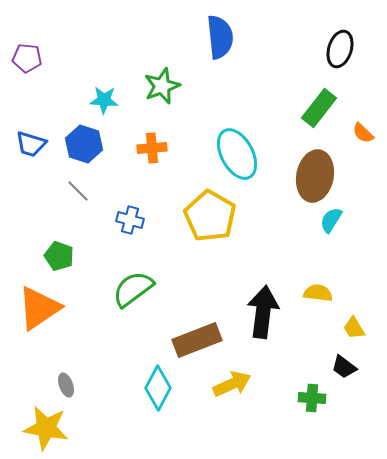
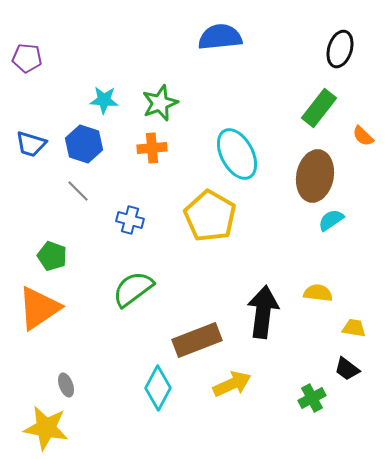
blue semicircle: rotated 90 degrees counterclockwise
green star: moved 2 px left, 17 px down
orange semicircle: moved 3 px down
cyan semicircle: rotated 24 degrees clockwise
green pentagon: moved 7 px left
yellow trapezoid: rotated 130 degrees clockwise
black trapezoid: moved 3 px right, 2 px down
green cross: rotated 32 degrees counterclockwise
